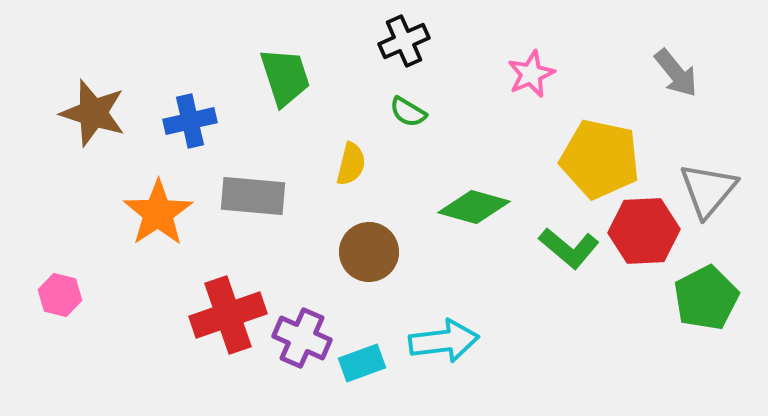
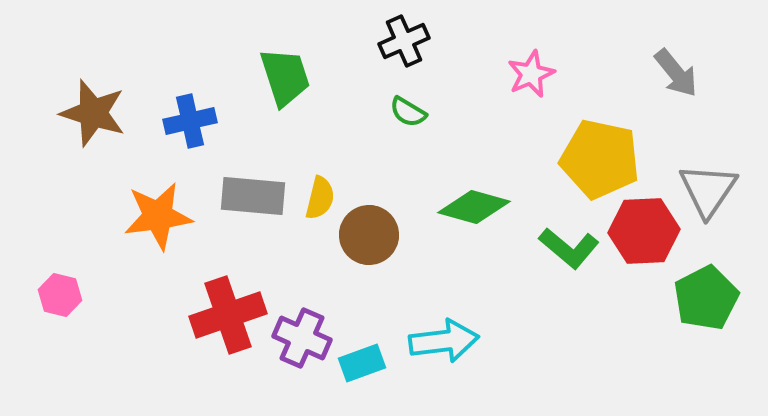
yellow semicircle: moved 31 px left, 34 px down
gray triangle: rotated 6 degrees counterclockwise
orange star: moved 3 px down; rotated 26 degrees clockwise
brown circle: moved 17 px up
